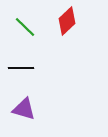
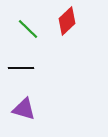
green line: moved 3 px right, 2 px down
